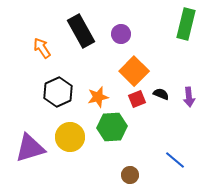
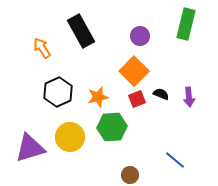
purple circle: moved 19 px right, 2 px down
